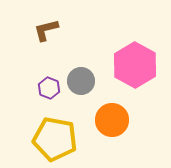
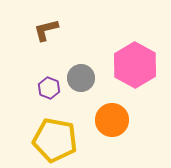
gray circle: moved 3 px up
yellow pentagon: moved 1 px down
